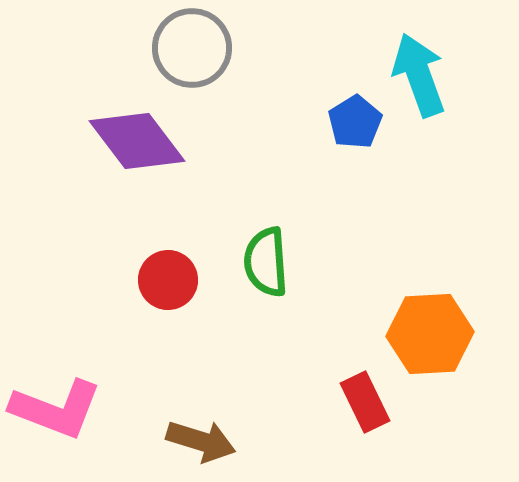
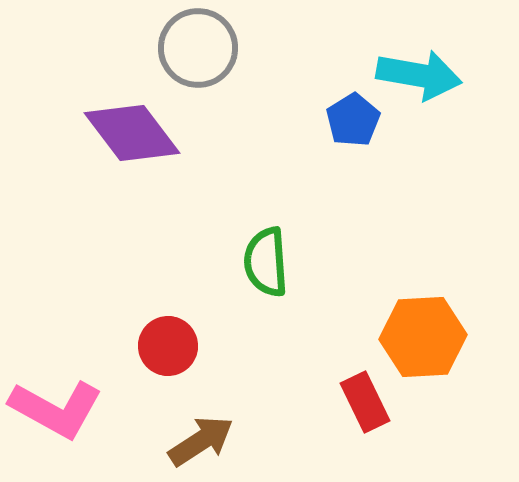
gray circle: moved 6 px right
cyan arrow: rotated 120 degrees clockwise
blue pentagon: moved 2 px left, 2 px up
purple diamond: moved 5 px left, 8 px up
red circle: moved 66 px down
orange hexagon: moved 7 px left, 3 px down
pink L-shape: rotated 8 degrees clockwise
brown arrow: rotated 50 degrees counterclockwise
